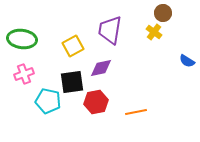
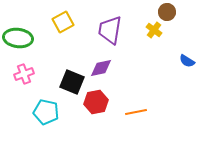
brown circle: moved 4 px right, 1 px up
yellow cross: moved 2 px up
green ellipse: moved 4 px left, 1 px up
yellow square: moved 10 px left, 24 px up
black square: rotated 30 degrees clockwise
cyan pentagon: moved 2 px left, 11 px down
